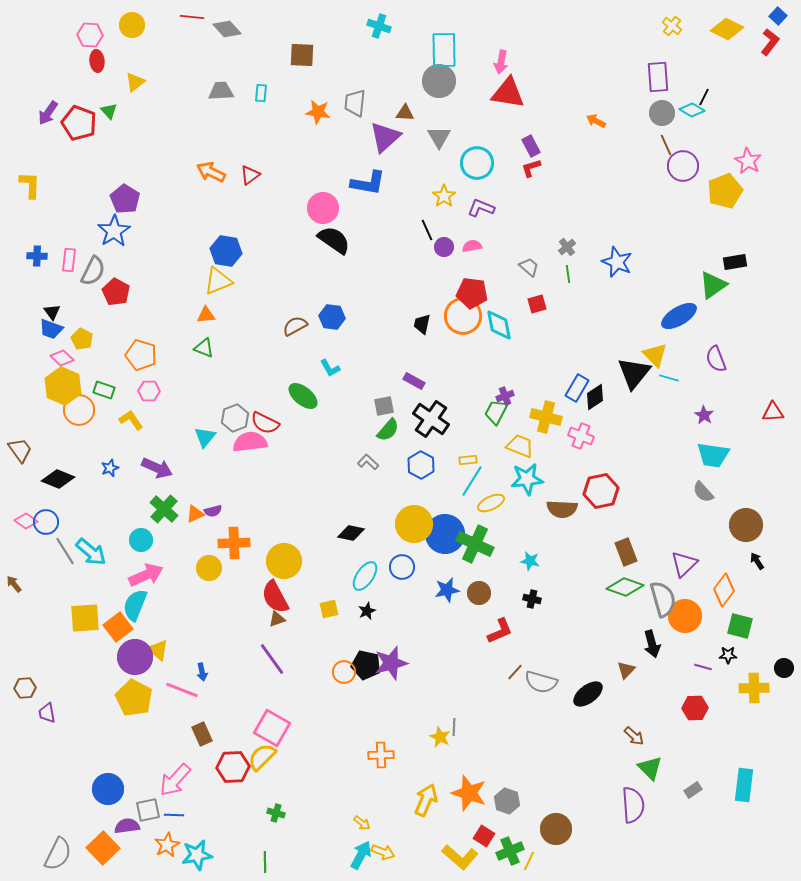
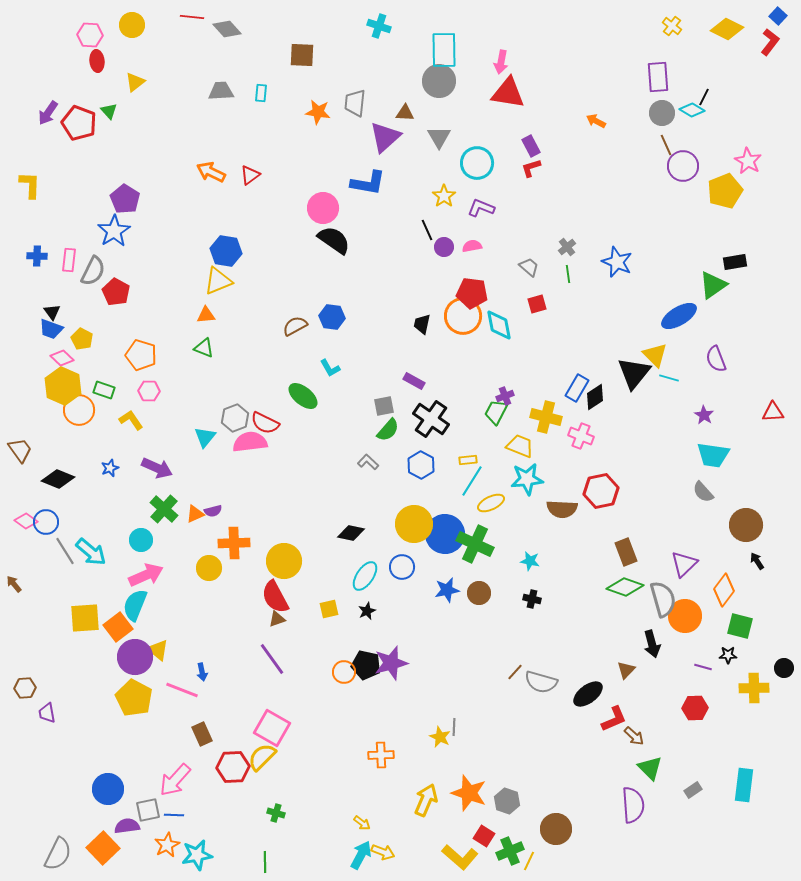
red L-shape at (500, 631): moved 114 px right, 88 px down
